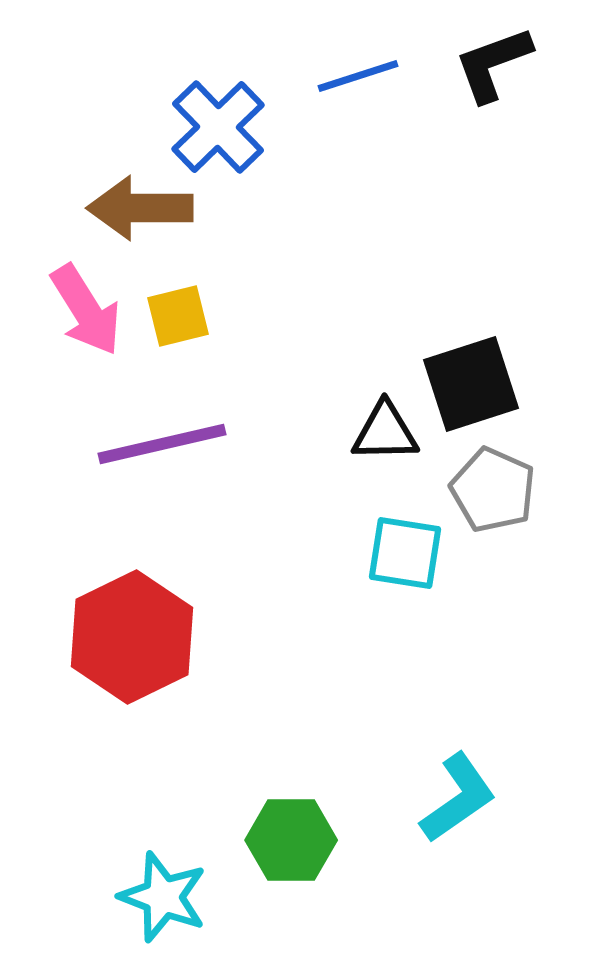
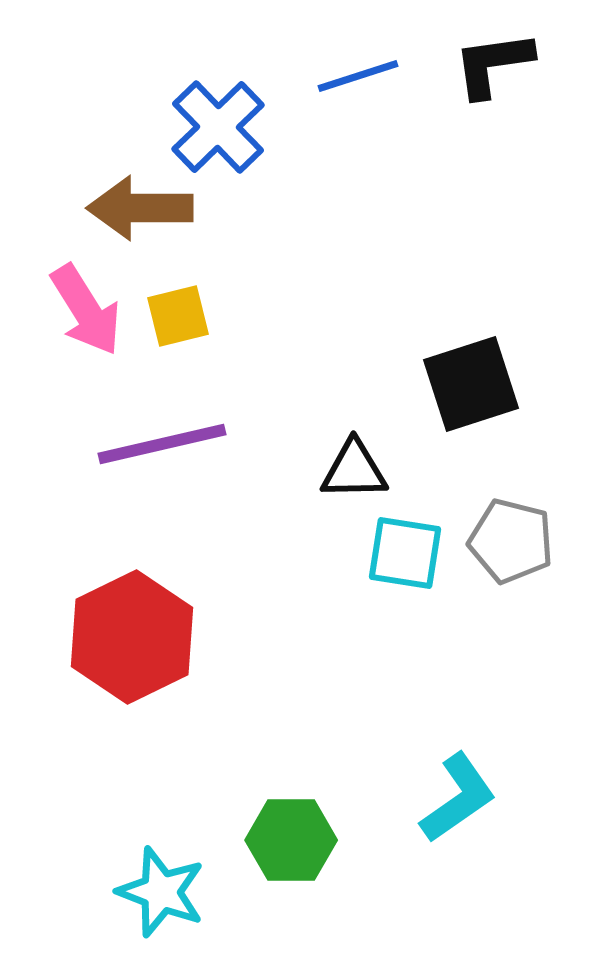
black L-shape: rotated 12 degrees clockwise
black triangle: moved 31 px left, 38 px down
gray pentagon: moved 18 px right, 51 px down; rotated 10 degrees counterclockwise
cyan star: moved 2 px left, 5 px up
